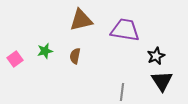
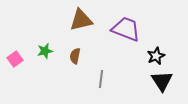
purple trapezoid: moved 1 px right, 1 px up; rotated 12 degrees clockwise
gray line: moved 21 px left, 13 px up
